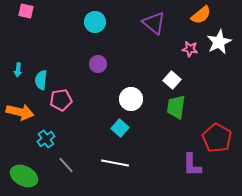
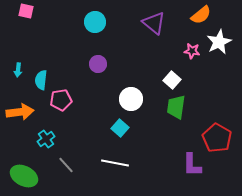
pink star: moved 2 px right, 2 px down
orange arrow: rotated 20 degrees counterclockwise
